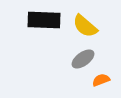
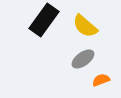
black rectangle: rotated 56 degrees counterclockwise
